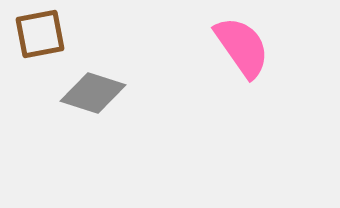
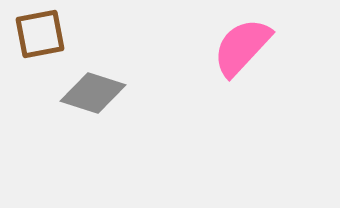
pink semicircle: rotated 102 degrees counterclockwise
